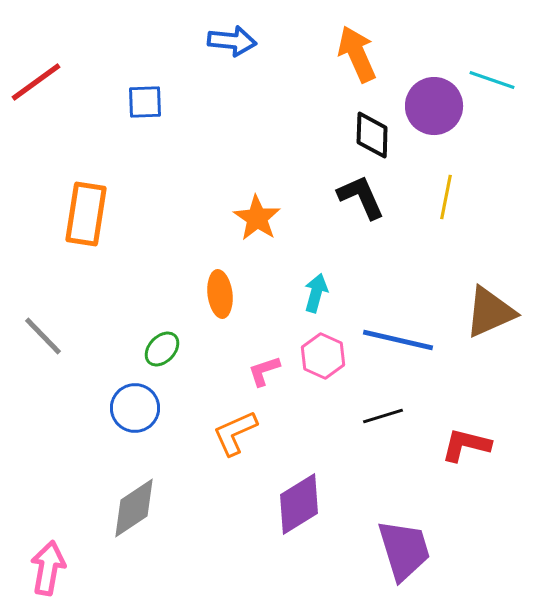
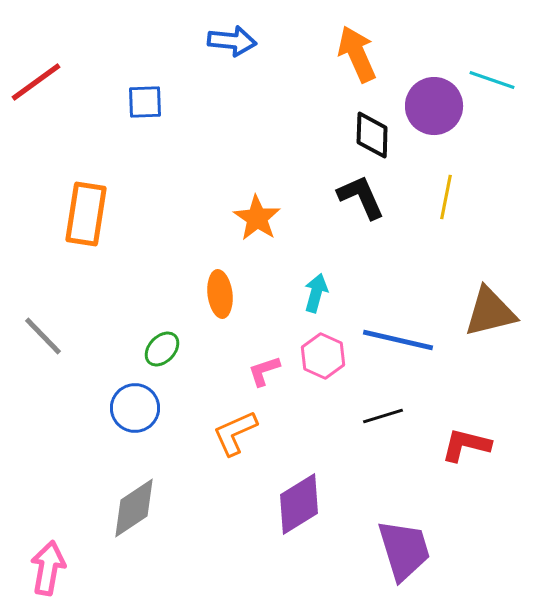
brown triangle: rotated 10 degrees clockwise
